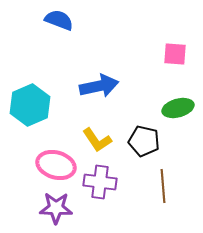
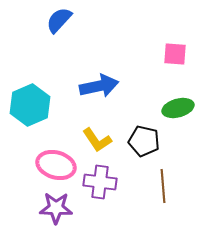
blue semicircle: rotated 68 degrees counterclockwise
